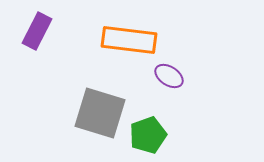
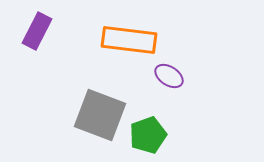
gray square: moved 2 px down; rotated 4 degrees clockwise
